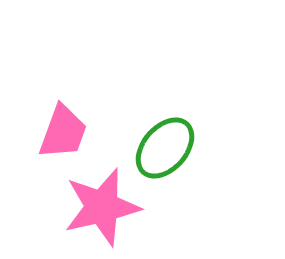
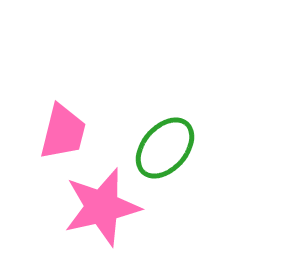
pink trapezoid: rotated 6 degrees counterclockwise
